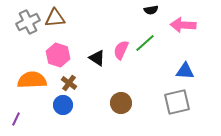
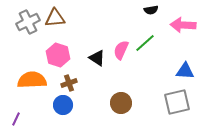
brown cross: rotated 35 degrees clockwise
